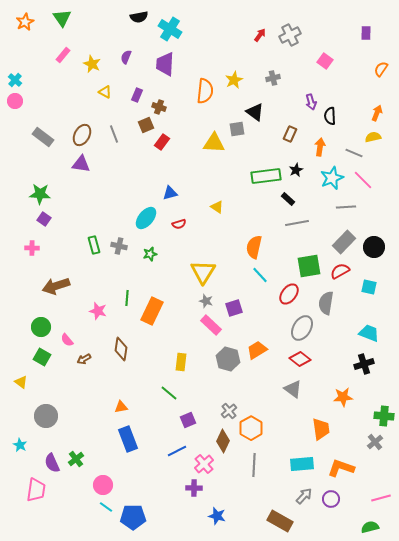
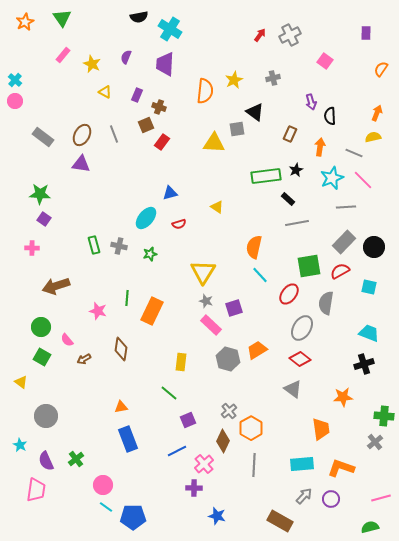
purple semicircle at (52, 463): moved 6 px left, 2 px up
